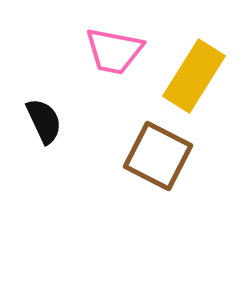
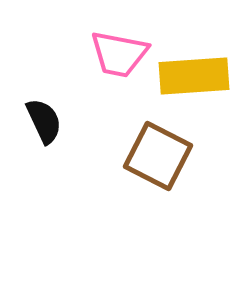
pink trapezoid: moved 5 px right, 3 px down
yellow rectangle: rotated 54 degrees clockwise
